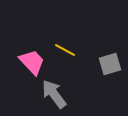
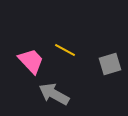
pink trapezoid: moved 1 px left, 1 px up
gray arrow: rotated 24 degrees counterclockwise
